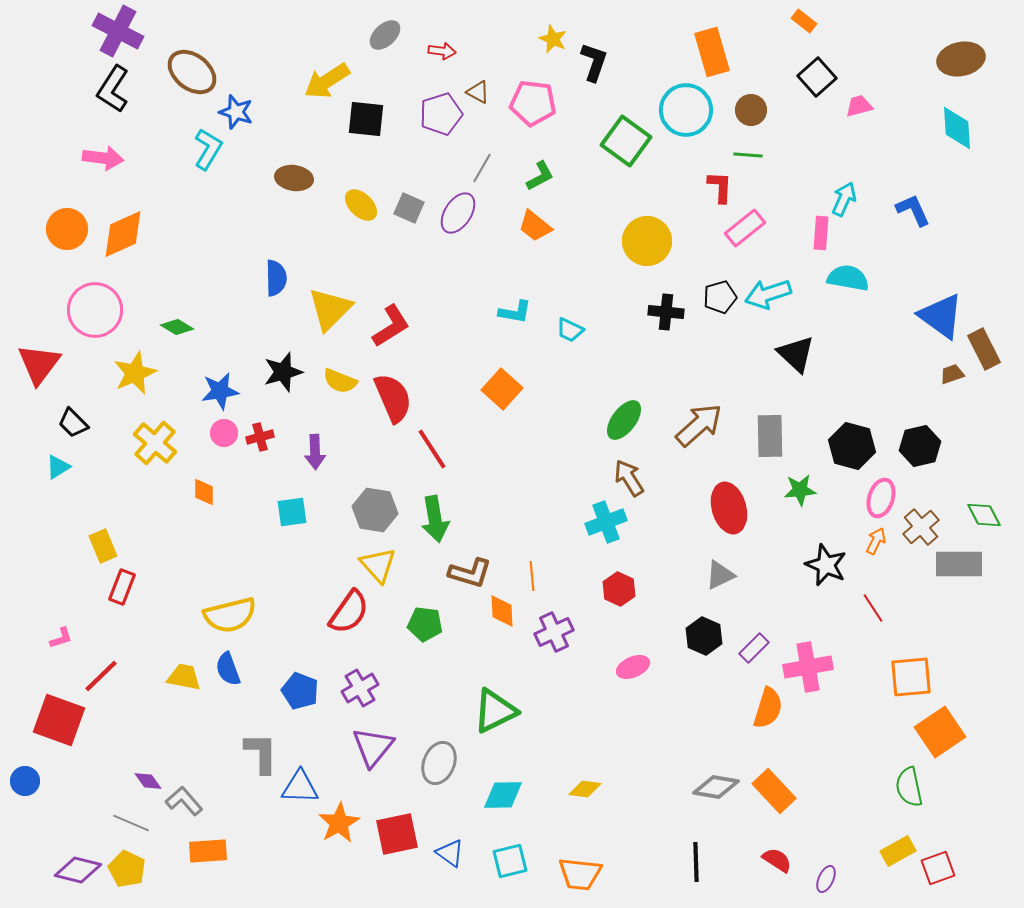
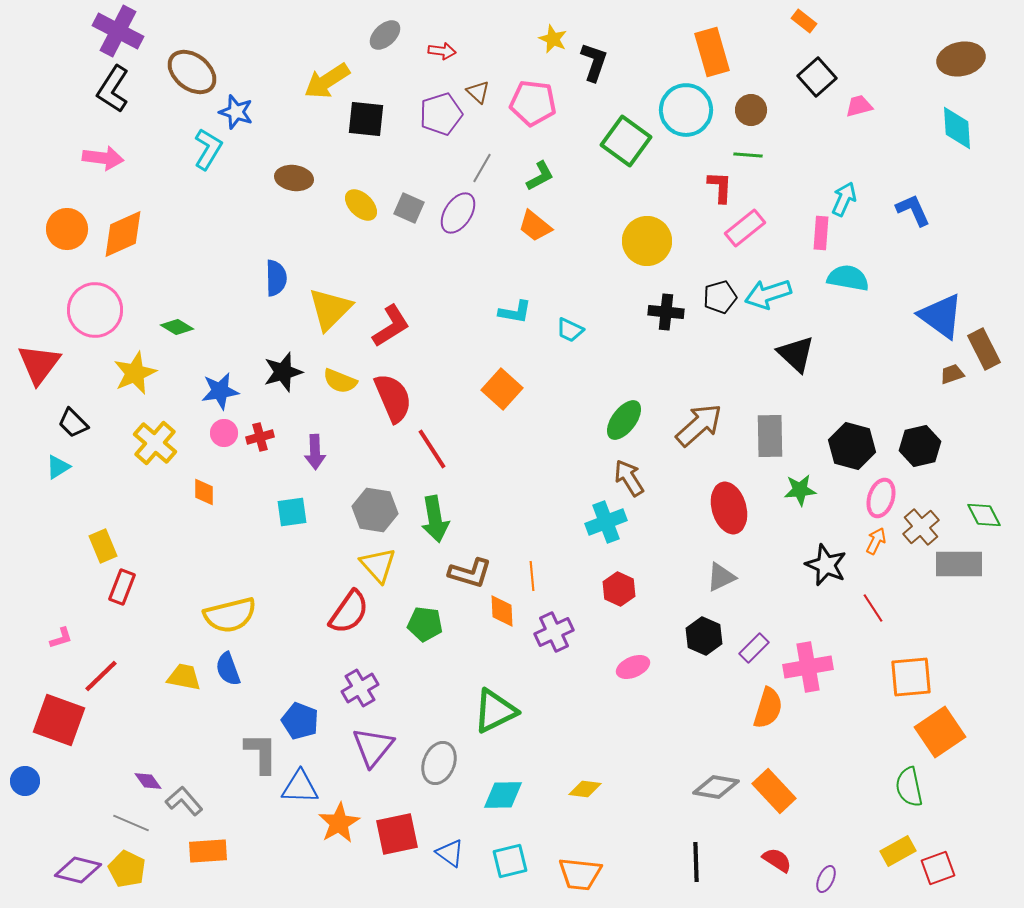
brown triangle at (478, 92): rotated 15 degrees clockwise
gray triangle at (720, 575): moved 1 px right, 2 px down
blue pentagon at (300, 691): moved 30 px down
